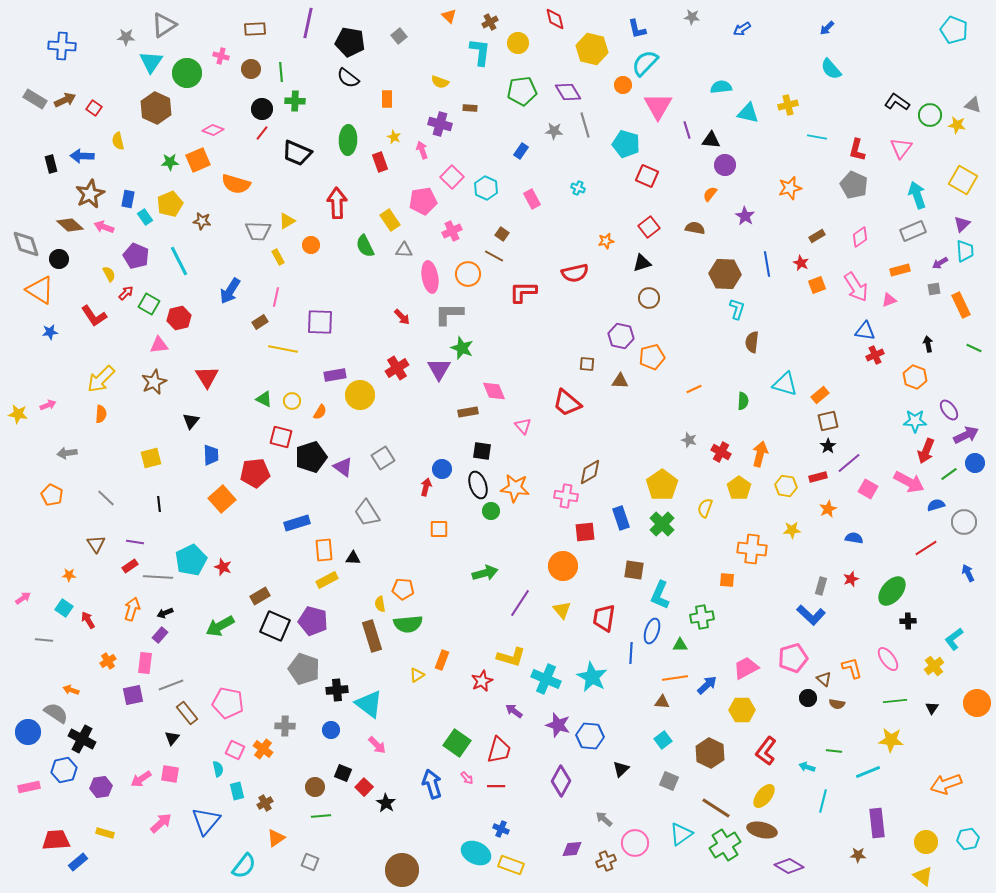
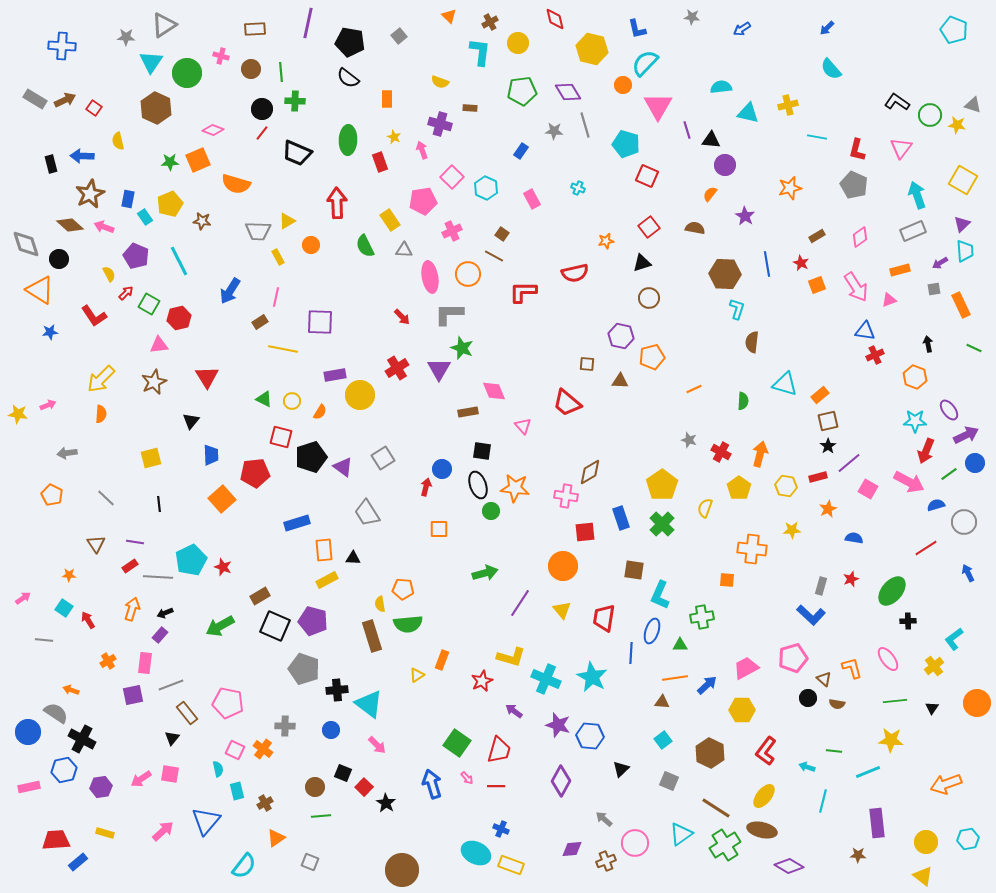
pink arrow at (161, 823): moved 2 px right, 8 px down
